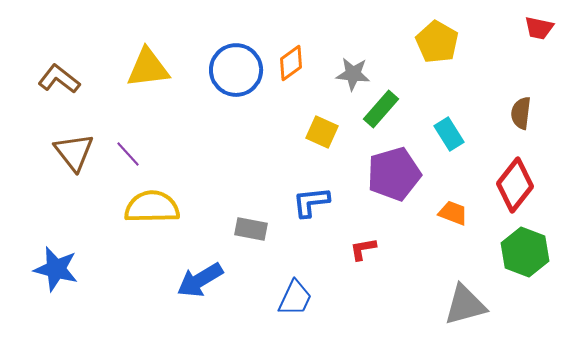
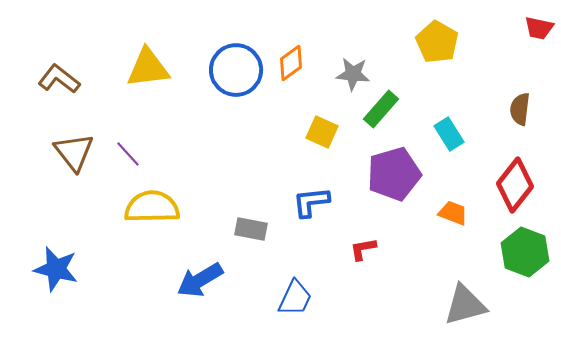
brown semicircle: moved 1 px left, 4 px up
